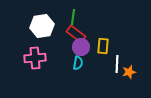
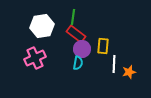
purple circle: moved 1 px right, 2 px down
pink cross: rotated 20 degrees counterclockwise
white line: moved 3 px left
